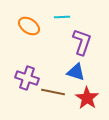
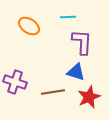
cyan line: moved 6 px right
purple L-shape: rotated 16 degrees counterclockwise
purple cross: moved 12 px left, 4 px down
brown line: rotated 20 degrees counterclockwise
red star: moved 2 px right, 1 px up; rotated 15 degrees clockwise
